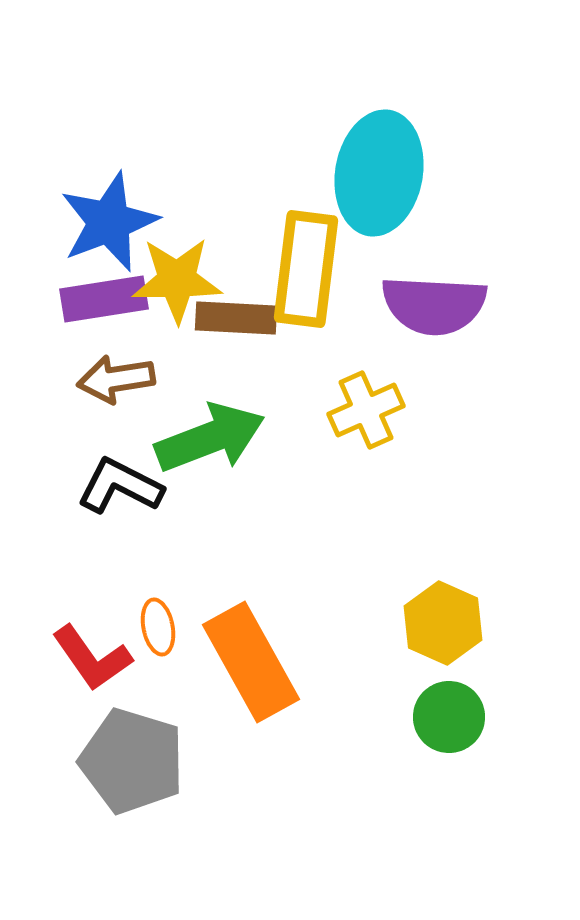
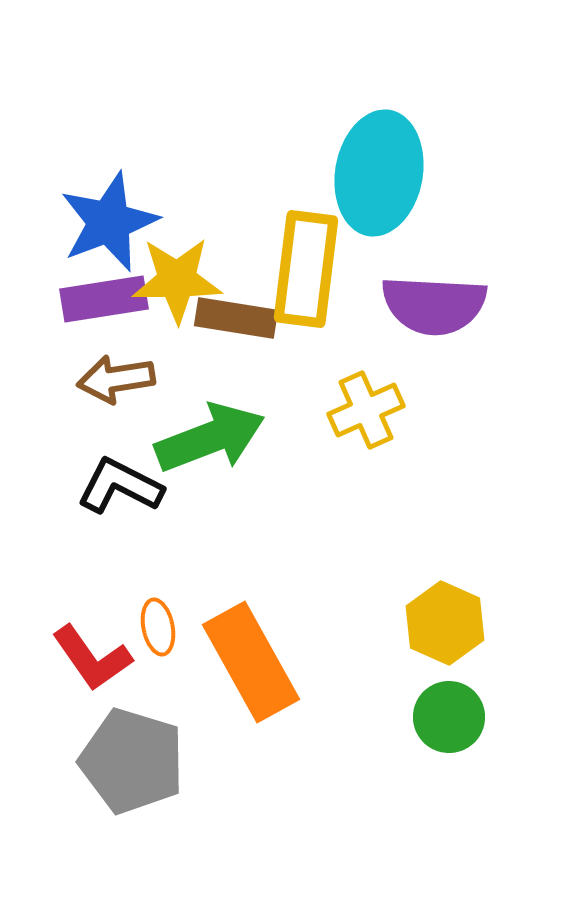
brown rectangle: rotated 6 degrees clockwise
yellow hexagon: moved 2 px right
